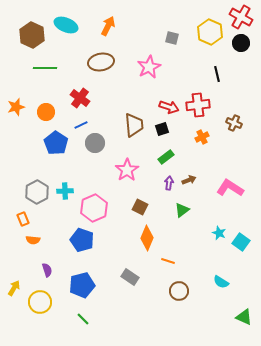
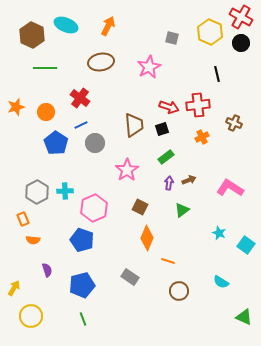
cyan square at (241, 242): moved 5 px right, 3 px down
yellow circle at (40, 302): moved 9 px left, 14 px down
green line at (83, 319): rotated 24 degrees clockwise
